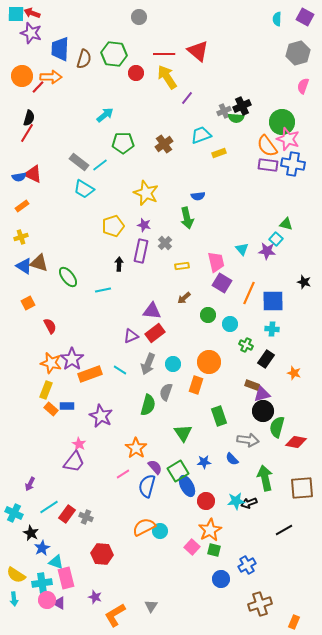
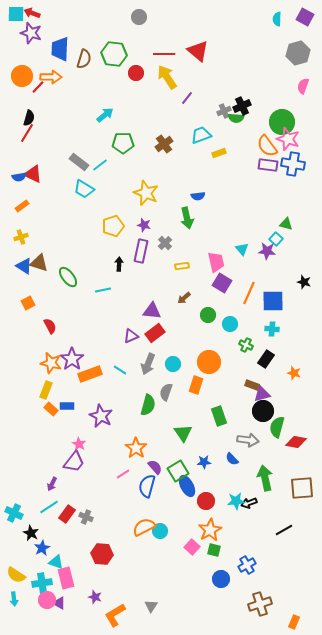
purple arrow at (30, 484): moved 22 px right
